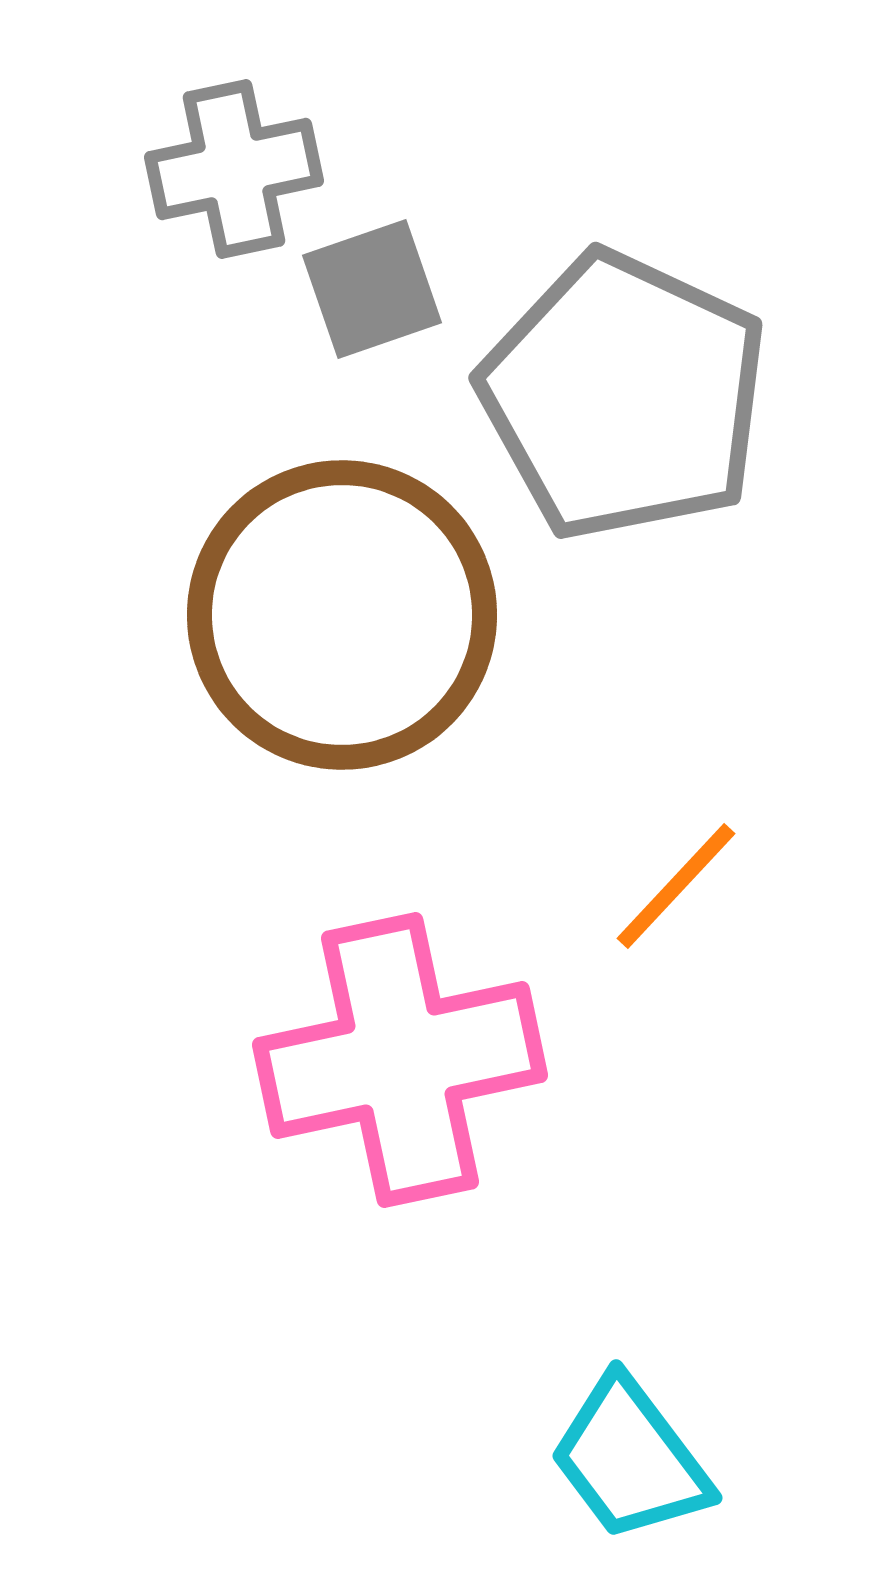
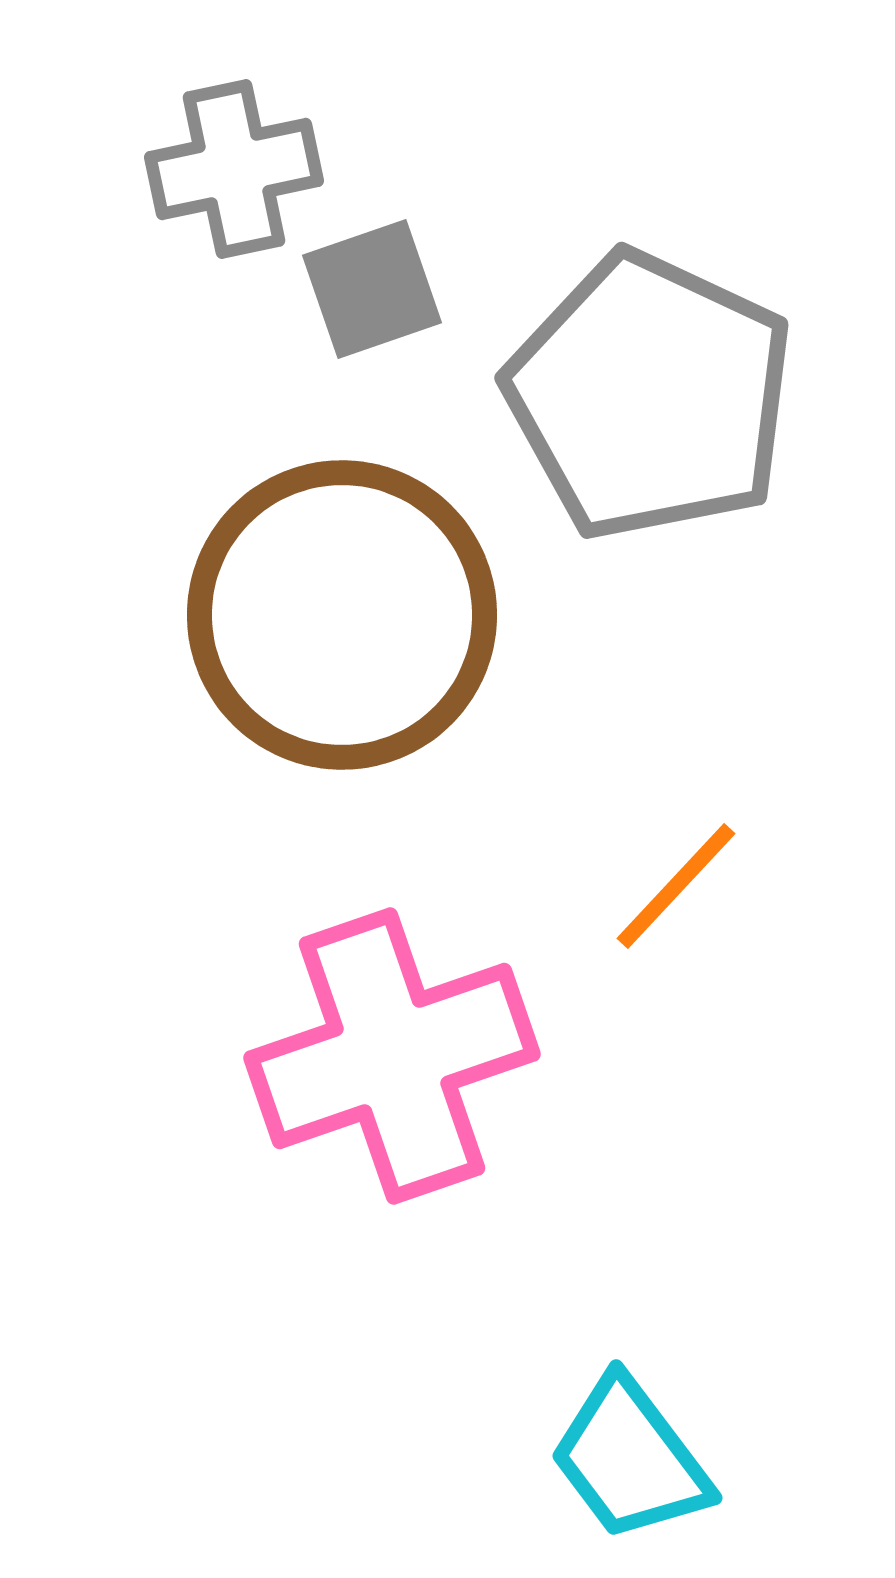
gray pentagon: moved 26 px right
pink cross: moved 8 px left, 4 px up; rotated 7 degrees counterclockwise
